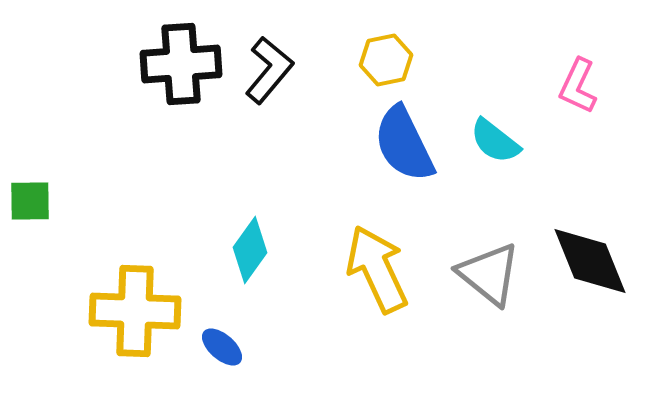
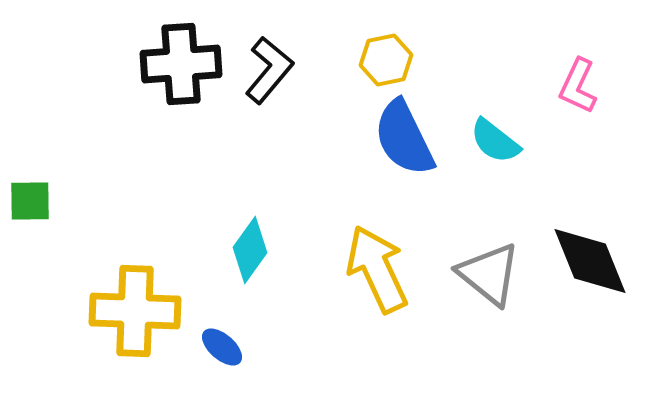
blue semicircle: moved 6 px up
